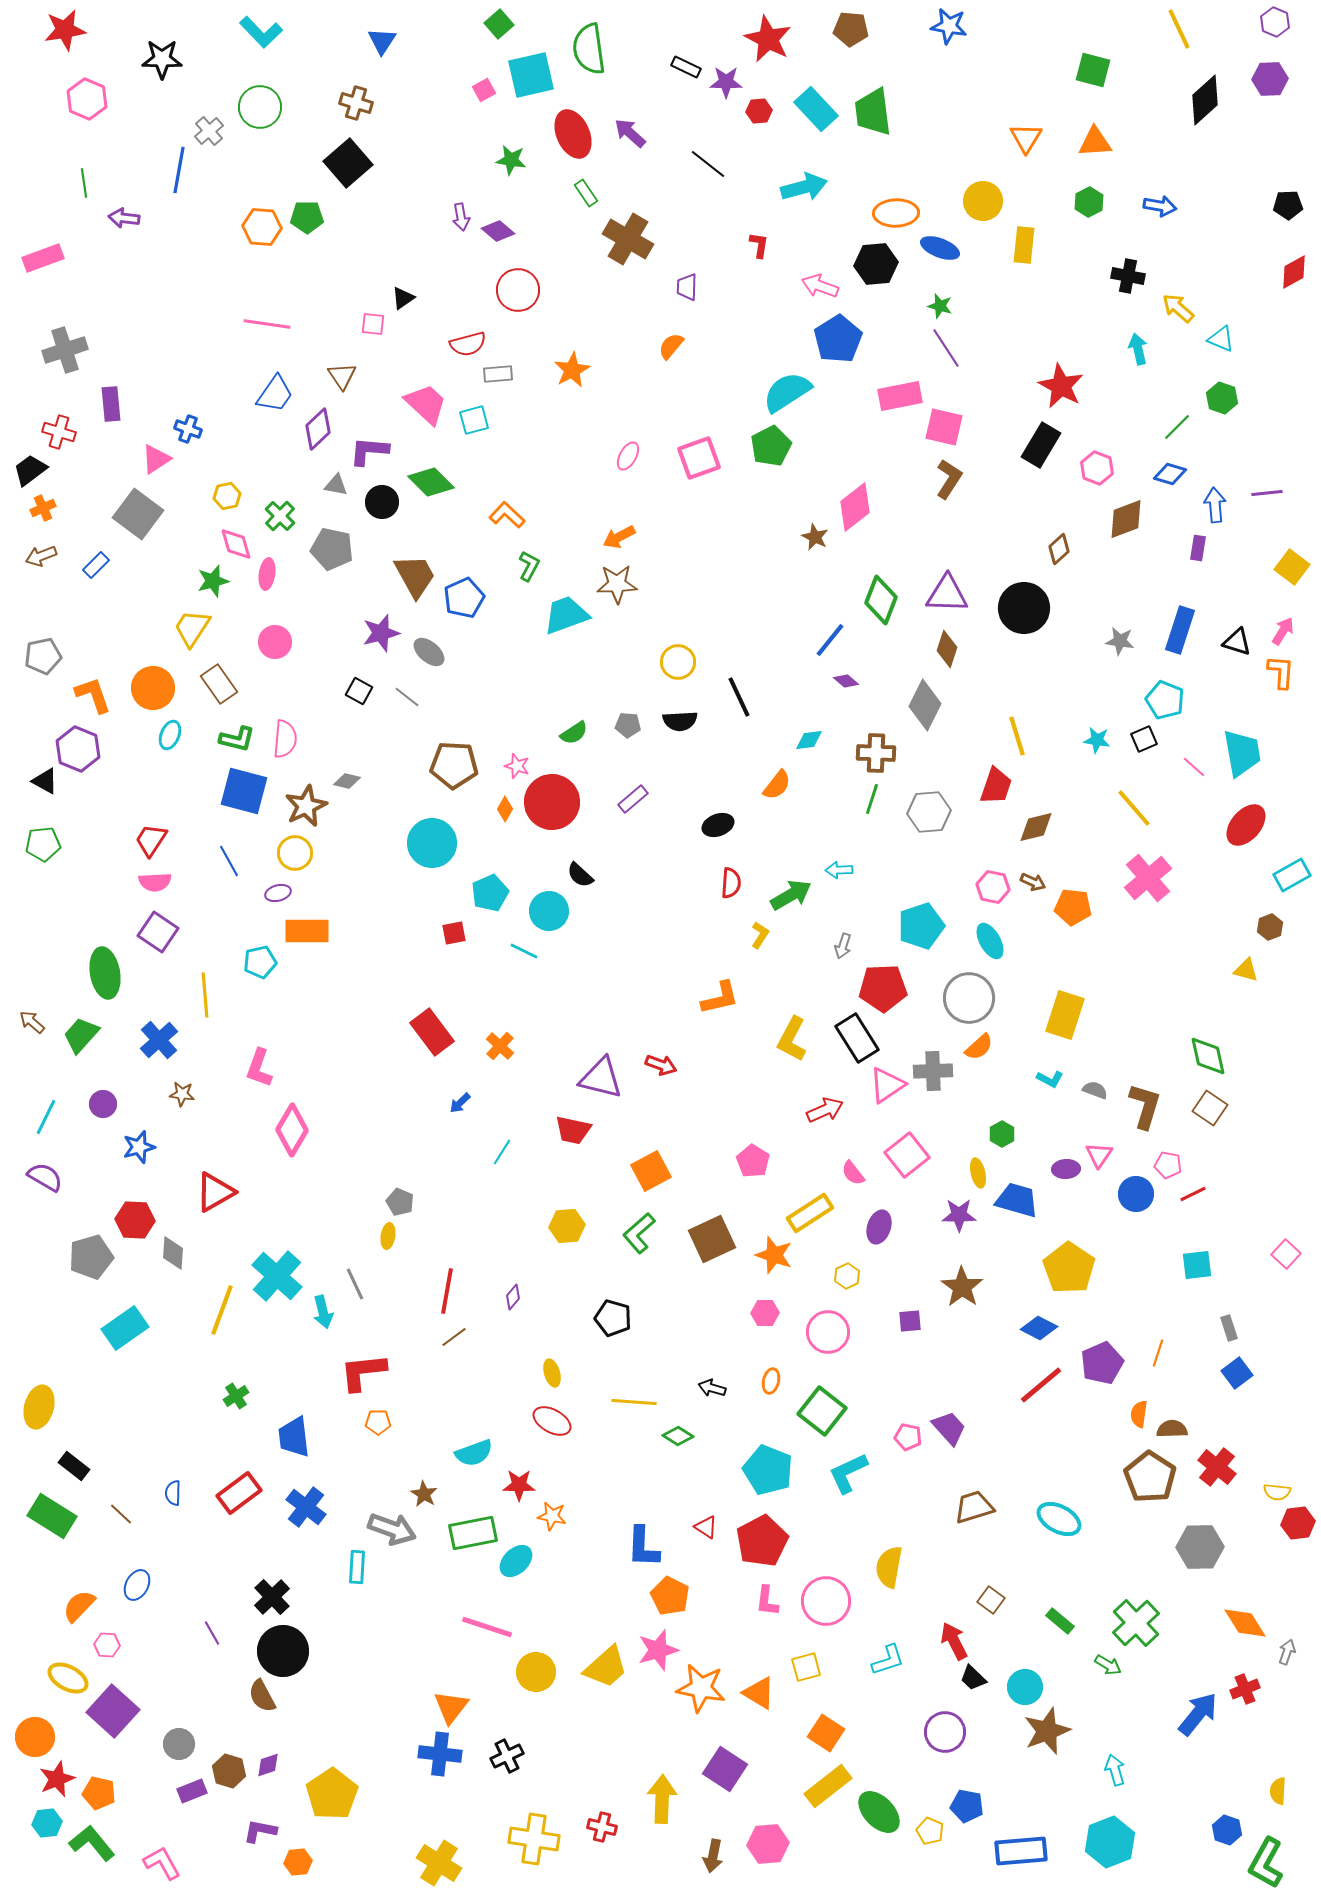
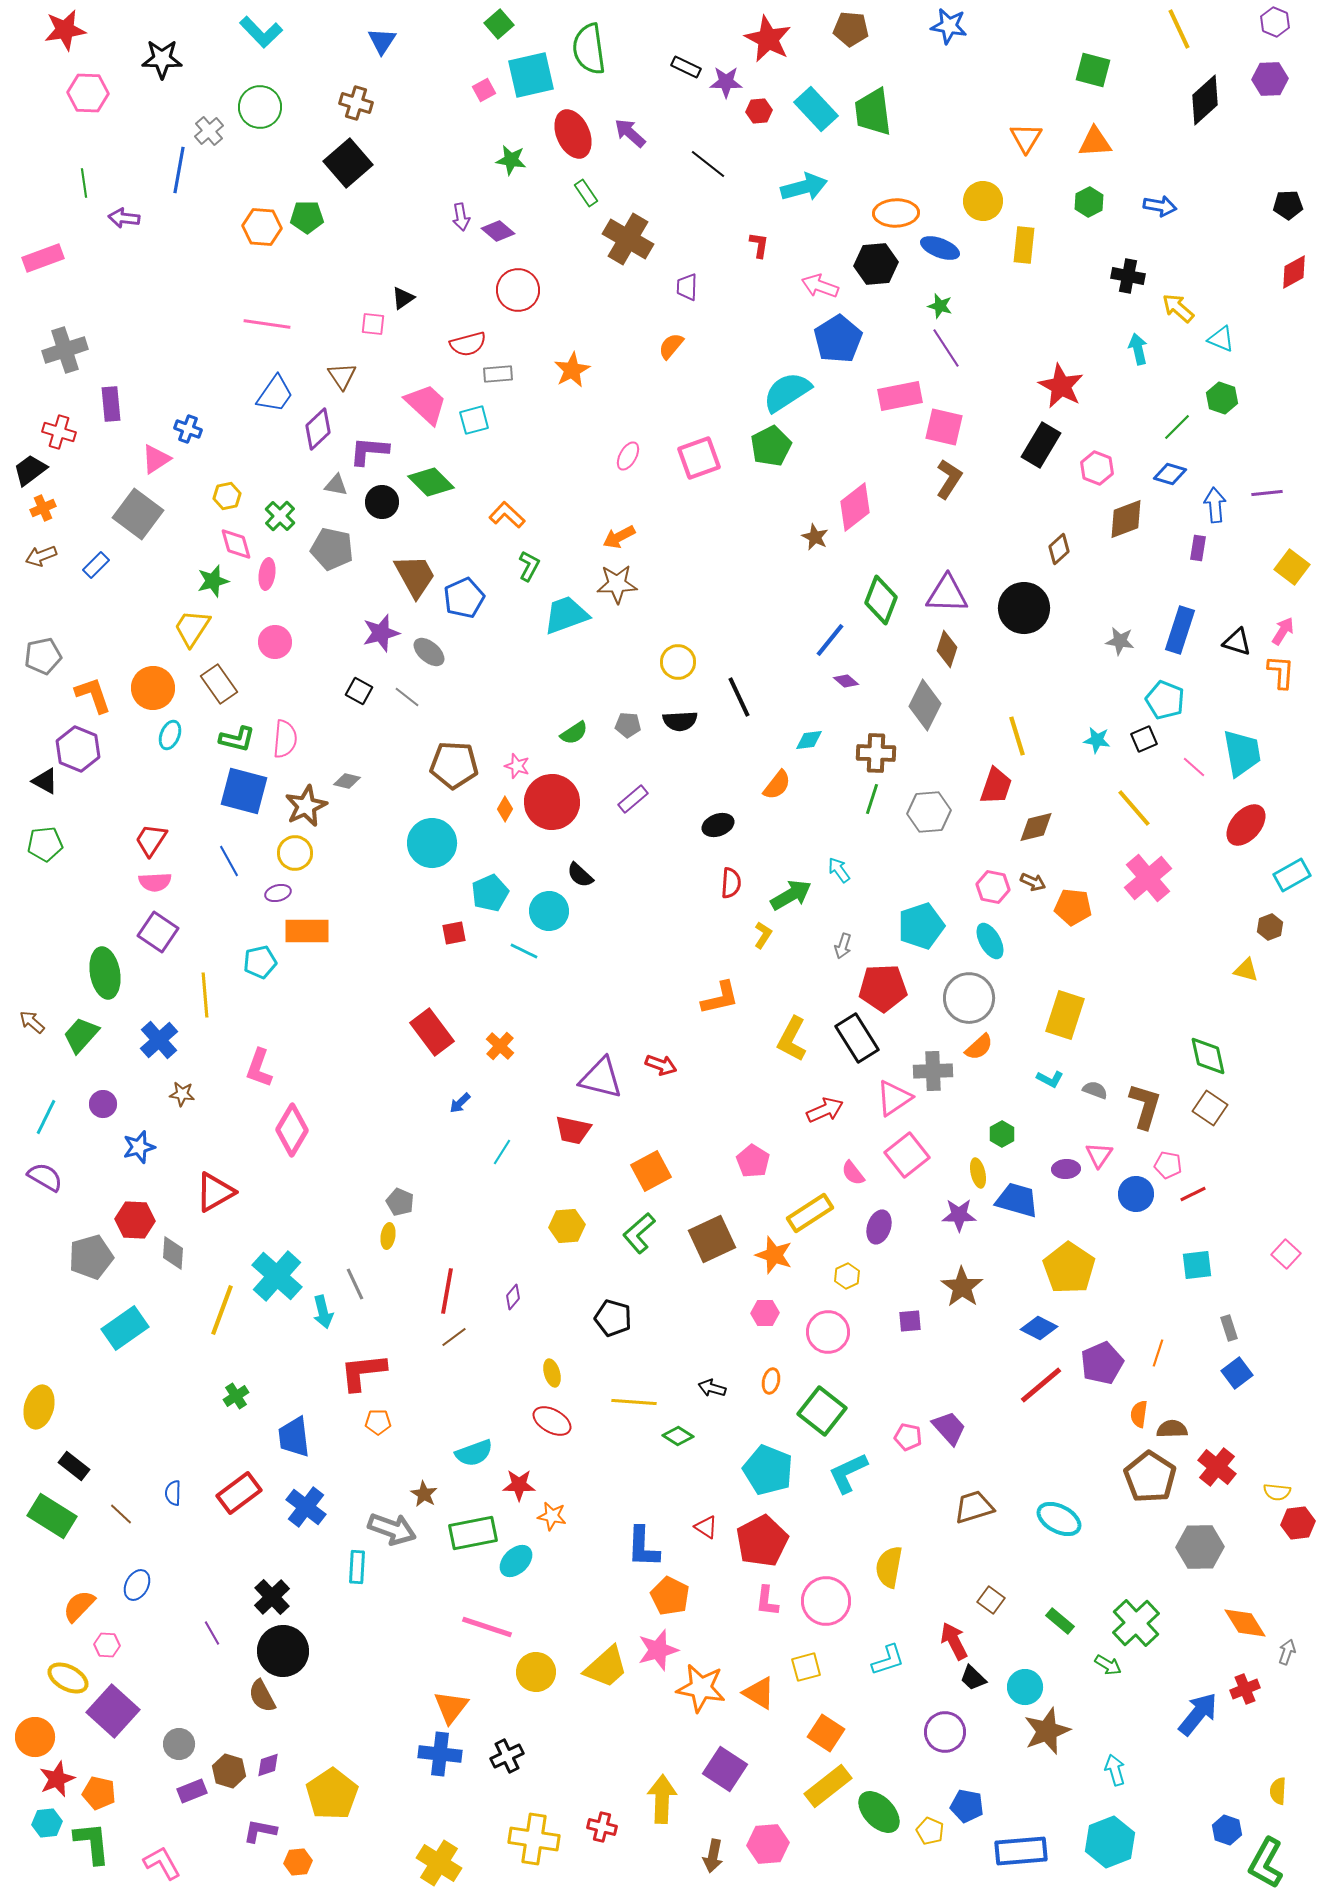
pink hexagon at (87, 99): moved 1 px right, 6 px up; rotated 21 degrees counterclockwise
green pentagon at (43, 844): moved 2 px right
cyan arrow at (839, 870): rotated 56 degrees clockwise
yellow L-shape at (760, 935): moved 3 px right
pink triangle at (887, 1085): moved 7 px right, 13 px down
green L-shape at (92, 1843): rotated 33 degrees clockwise
